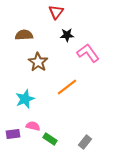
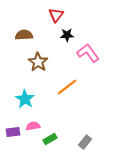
red triangle: moved 3 px down
cyan star: rotated 18 degrees counterclockwise
pink semicircle: rotated 24 degrees counterclockwise
purple rectangle: moved 2 px up
green rectangle: rotated 64 degrees counterclockwise
